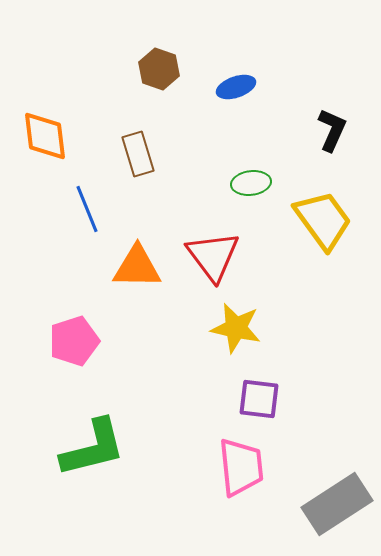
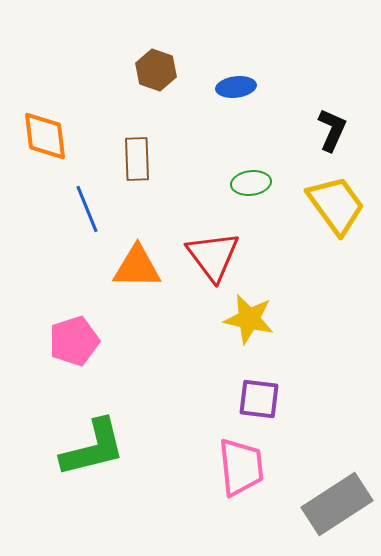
brown hexagon: moved 3 px left, 1 px down
blue ellipse: rotated 12 degrees clockwise
brown rectangle: moved 1 px left, 5 px down; rotated 15 degrees clockwise
yellow trapezoid: moved 13 px right, 15 px up
yellow star: moved 13 px right, 9 px up
